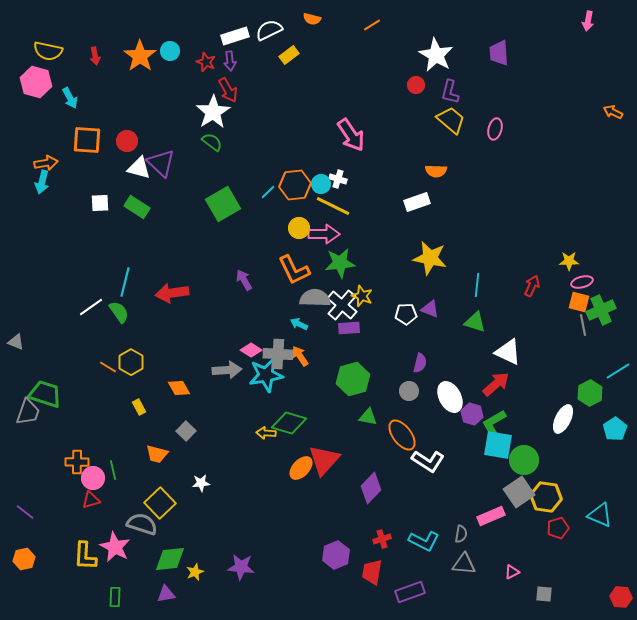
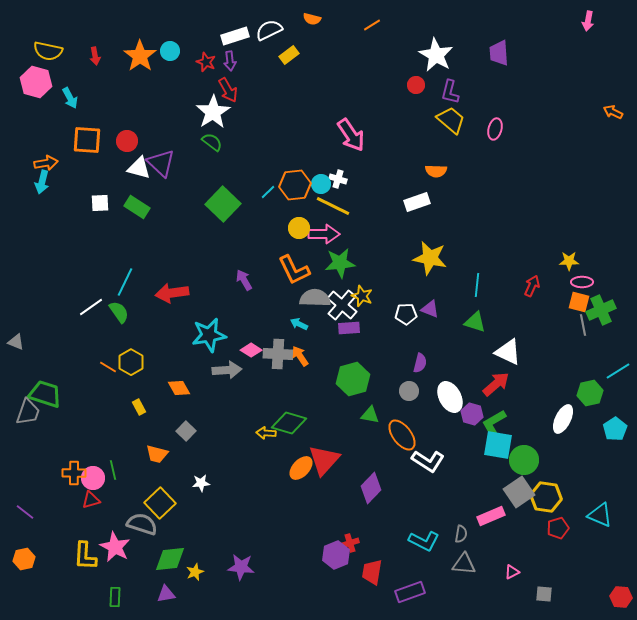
green square at (223, 204): rotated 16 degrees counterclockwise
cyan line at (125, 282): rotated 12 degrees clockwise
pink ellipse at (582, 282): rotated 15 degrees clockwise
cyan star at (266, 375): moved 57 px left, 40 px up
green hexagon at (590, 393): rotated 15 degrees clockwise
green triangle at (368, 417): moved 2 px right, 2 px up
orange cross at (77, 462): moved 3 px left, 11 px down
red cross at (382, 539): moved 32 px left, 4 px down
